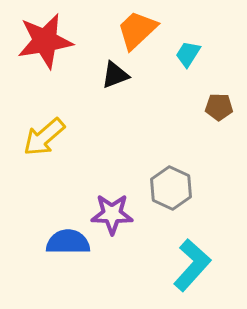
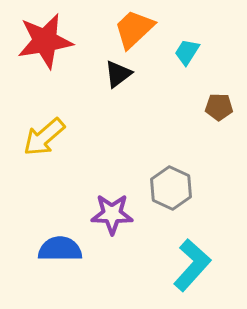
orange trapezoid: moved 3 px left, 1 px up
cyan trapezoid: moved 1 px left, 2 px up
black triangle: moved 3 px right, 1 px up; rotated 16 degrees counterclockwise
blue semicircle: moved 8 px left, 7 px down
